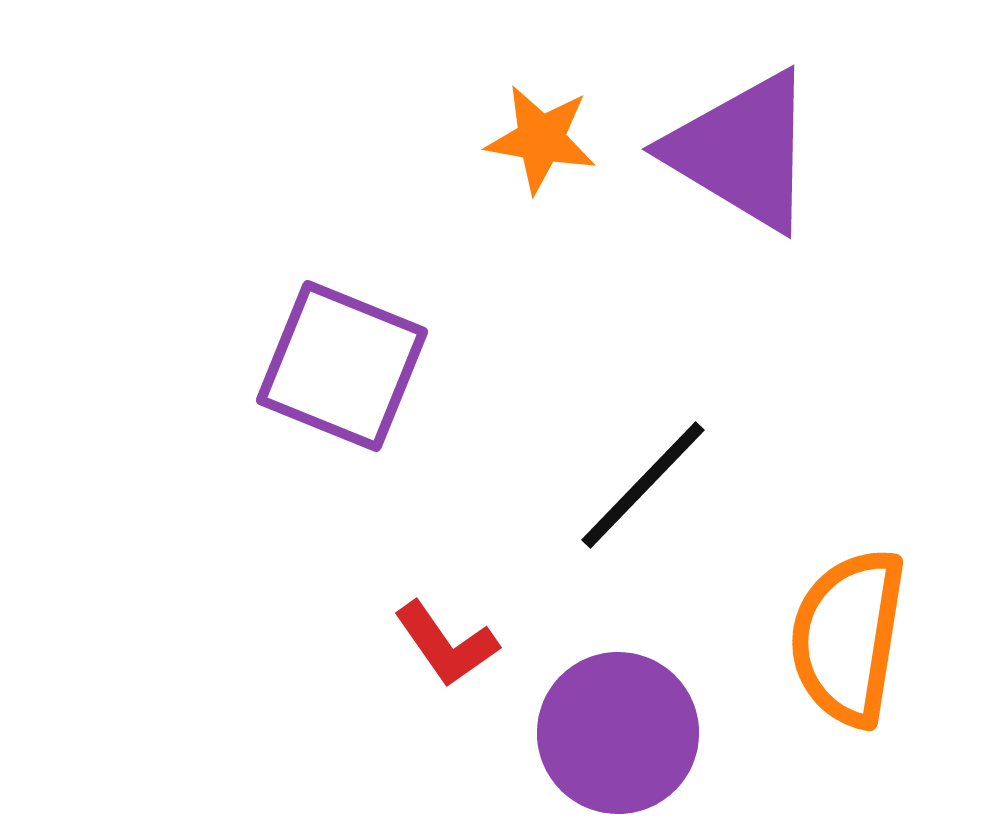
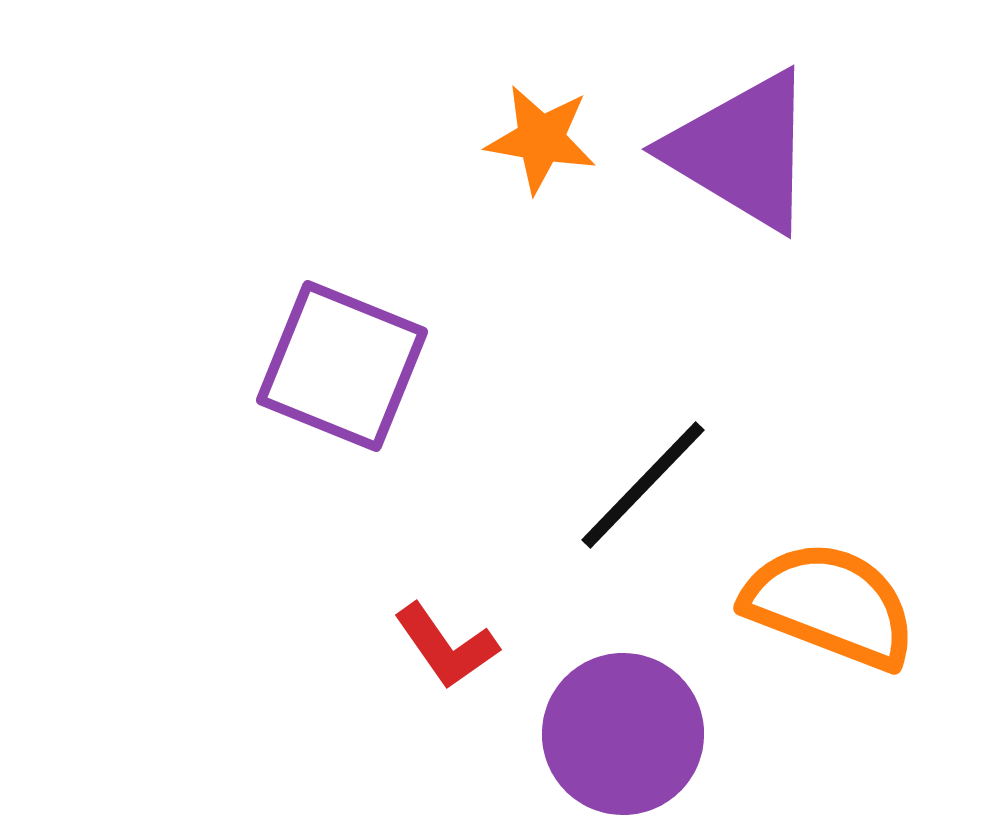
orange semicircle: moved 18 px left, 32 px up; rotated 102 degrees clockwise
red L-shape: moved 2 px down
purple circle: moved 5 px right, 1 px down
